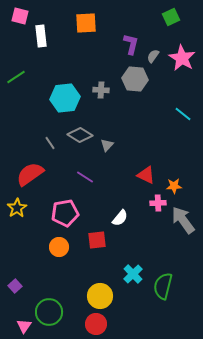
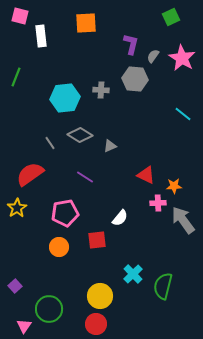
green line: rotated 36 degrees counterclockwise
gray triangle: moved 3 px right, 1 px down; rotated 24 degrees clockwise
green circle: moved 3 px up
